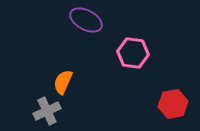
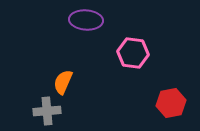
purple ellipse: rotated 24 degrees counterclockwise
red hexagon: moved 2 px left, 1 px up
gray cross: rotated 20 degrees clockwise
